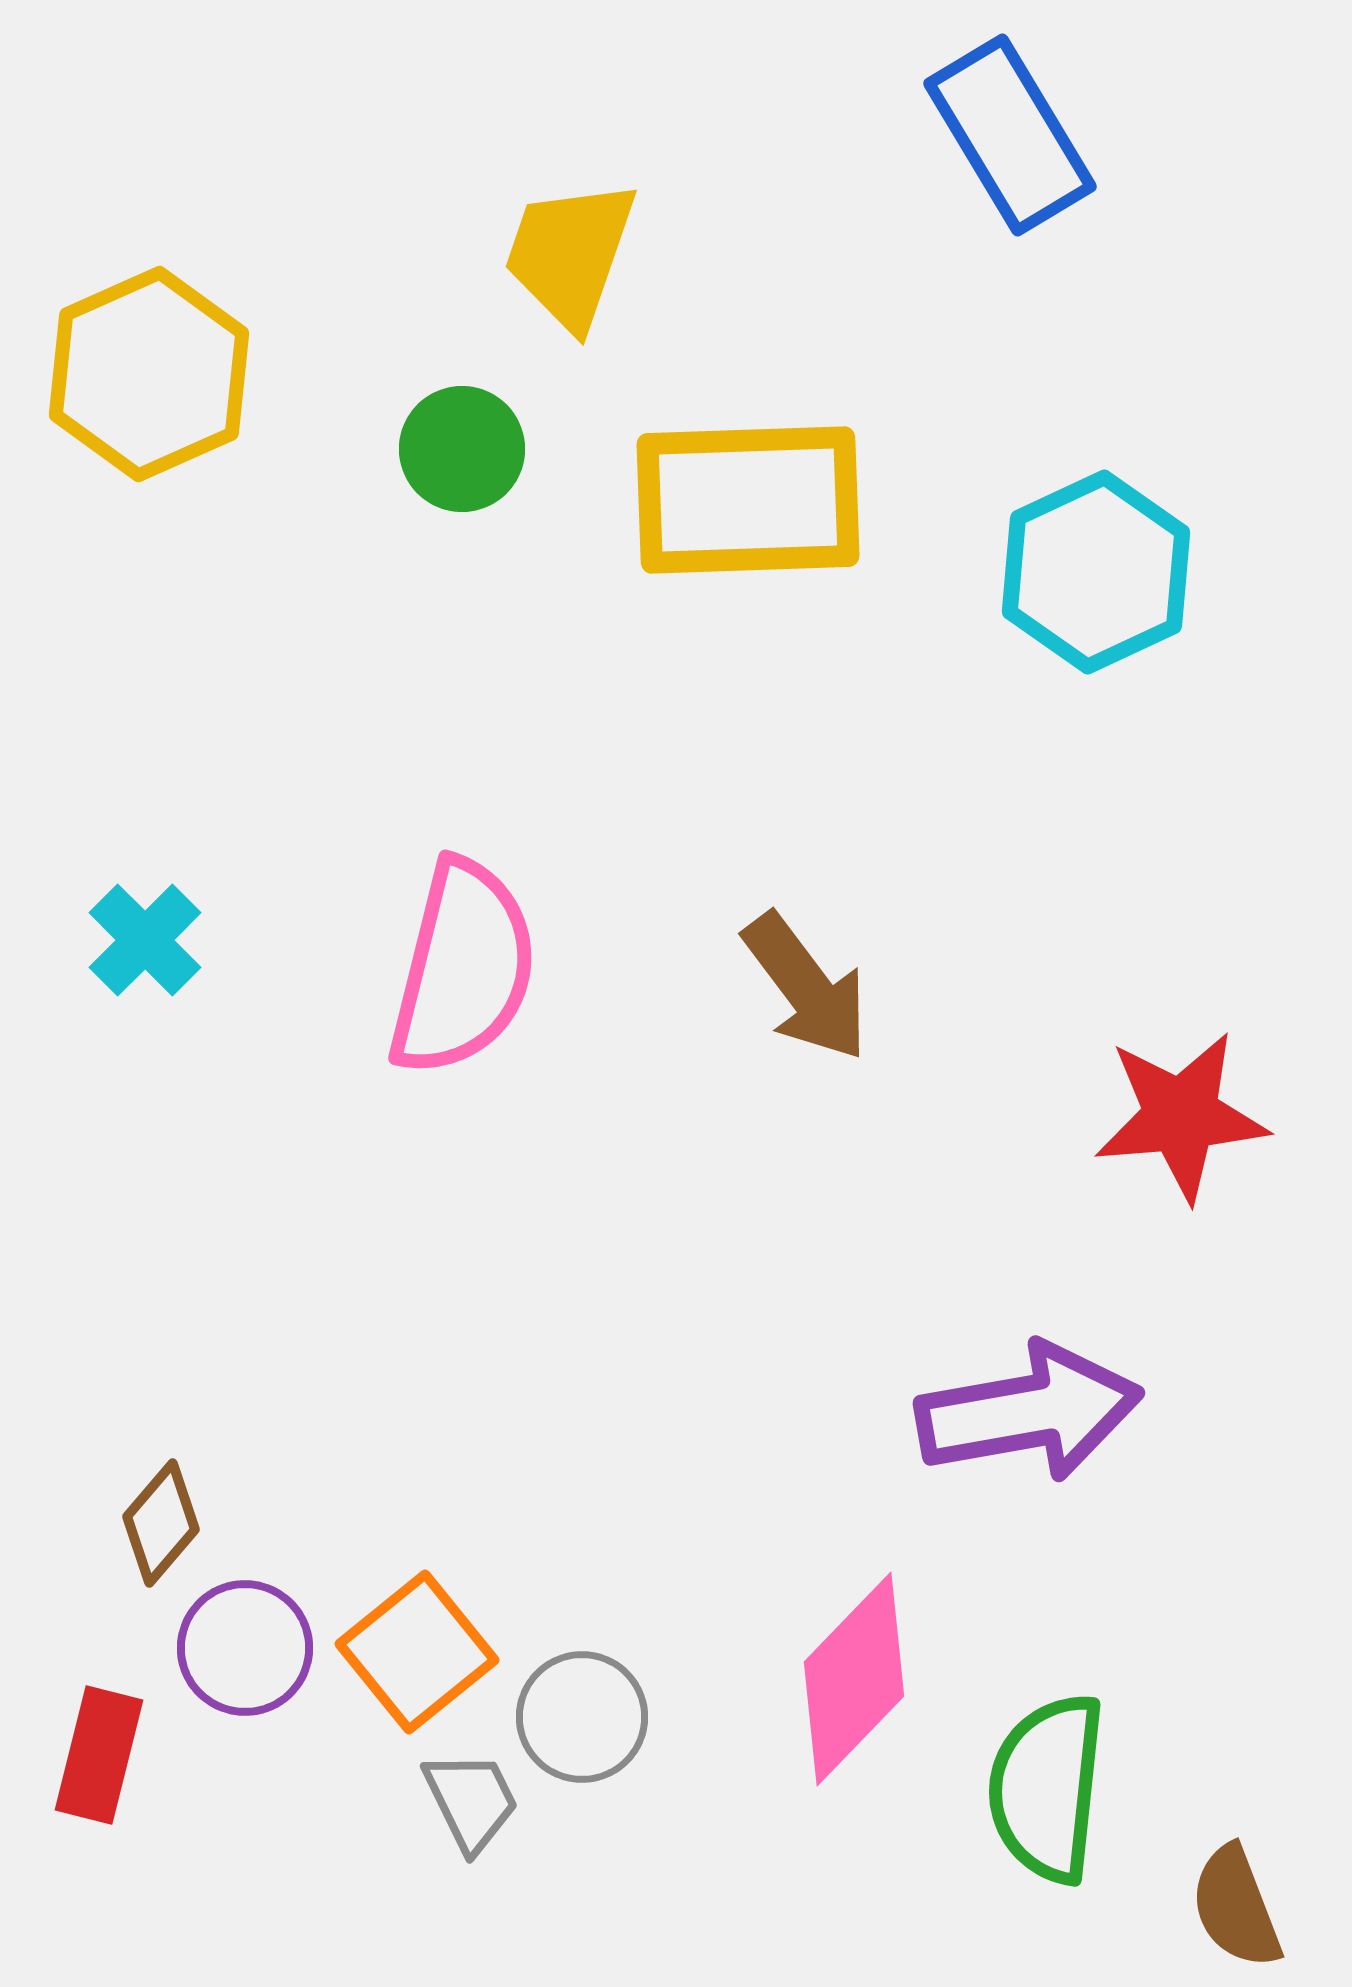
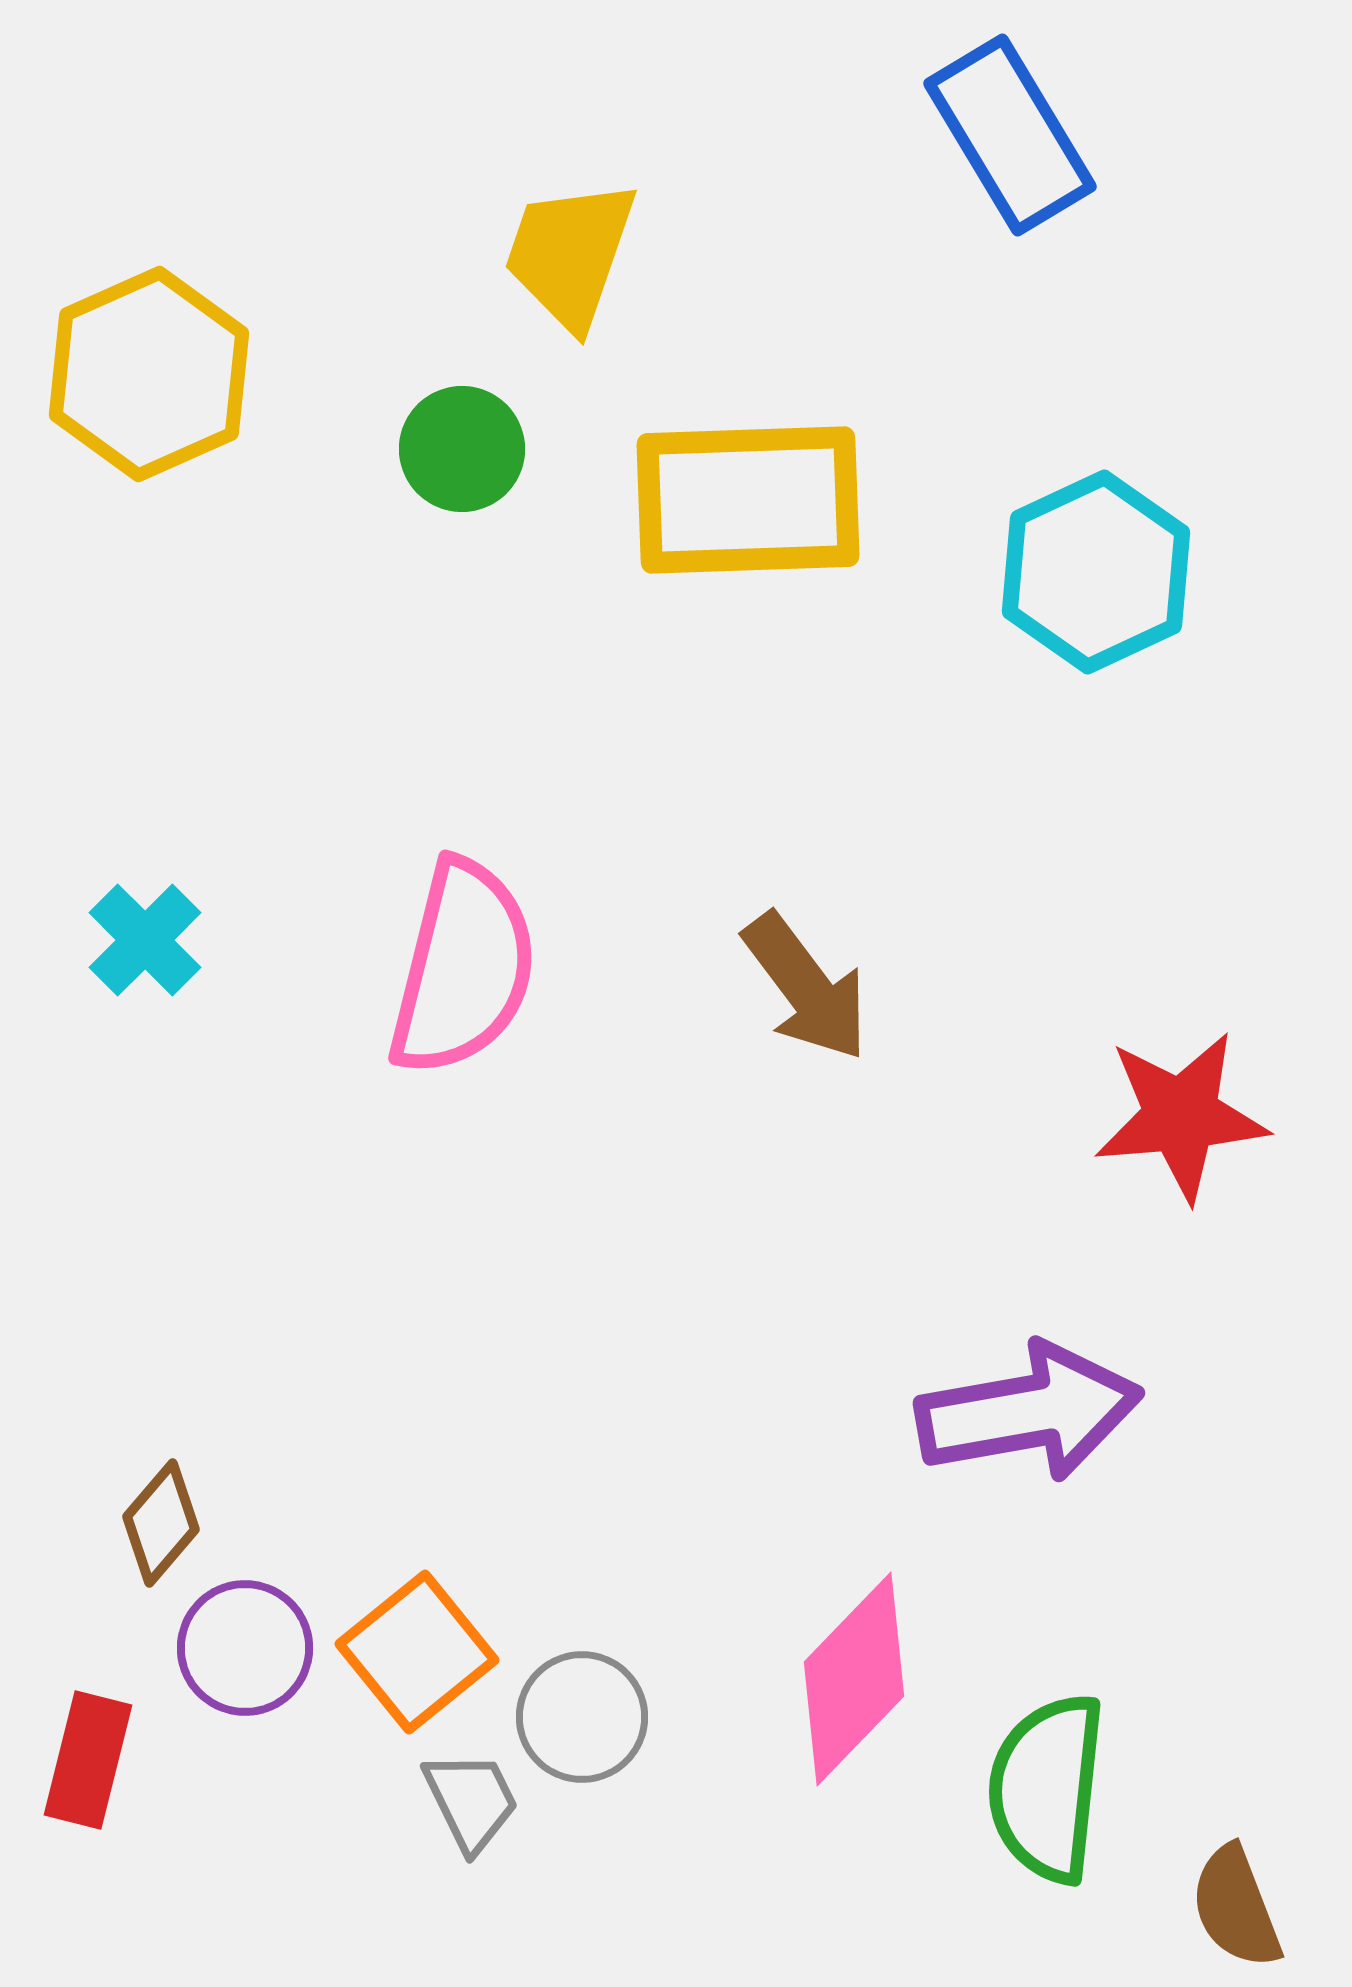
red rectangle: moved 11 px left, 5 px down
